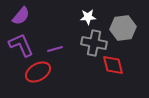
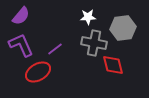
purple line: rotated 21 degrees counterclockwise
